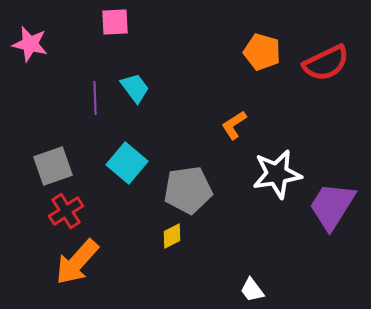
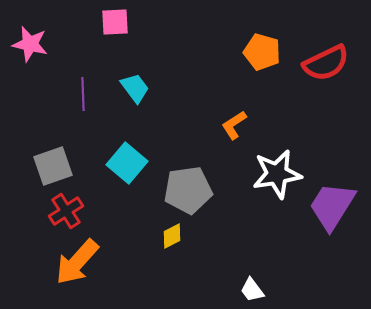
purple line: moved 12 px left, 4 px up
